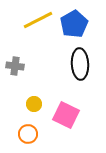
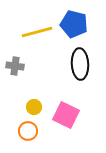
yellow line: moved 1 px left, 12 px down; rotated 12 degrees clockwise
blue pentagon: rotated 28 degrees counterclockwise
yellow circle: moved 3 px down
orange circle: moved 3 px up
